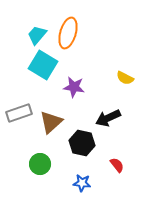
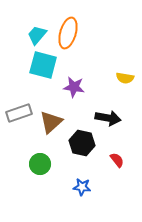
cyan square: rotated 16 degrees counterclockwise
yellow semicircle: rotated 18 degrees counterclockwise
black arrow: rotated 145 degrees counterclockwise
red semicircle: moved 5 px up
blue star: moved 4 px down
